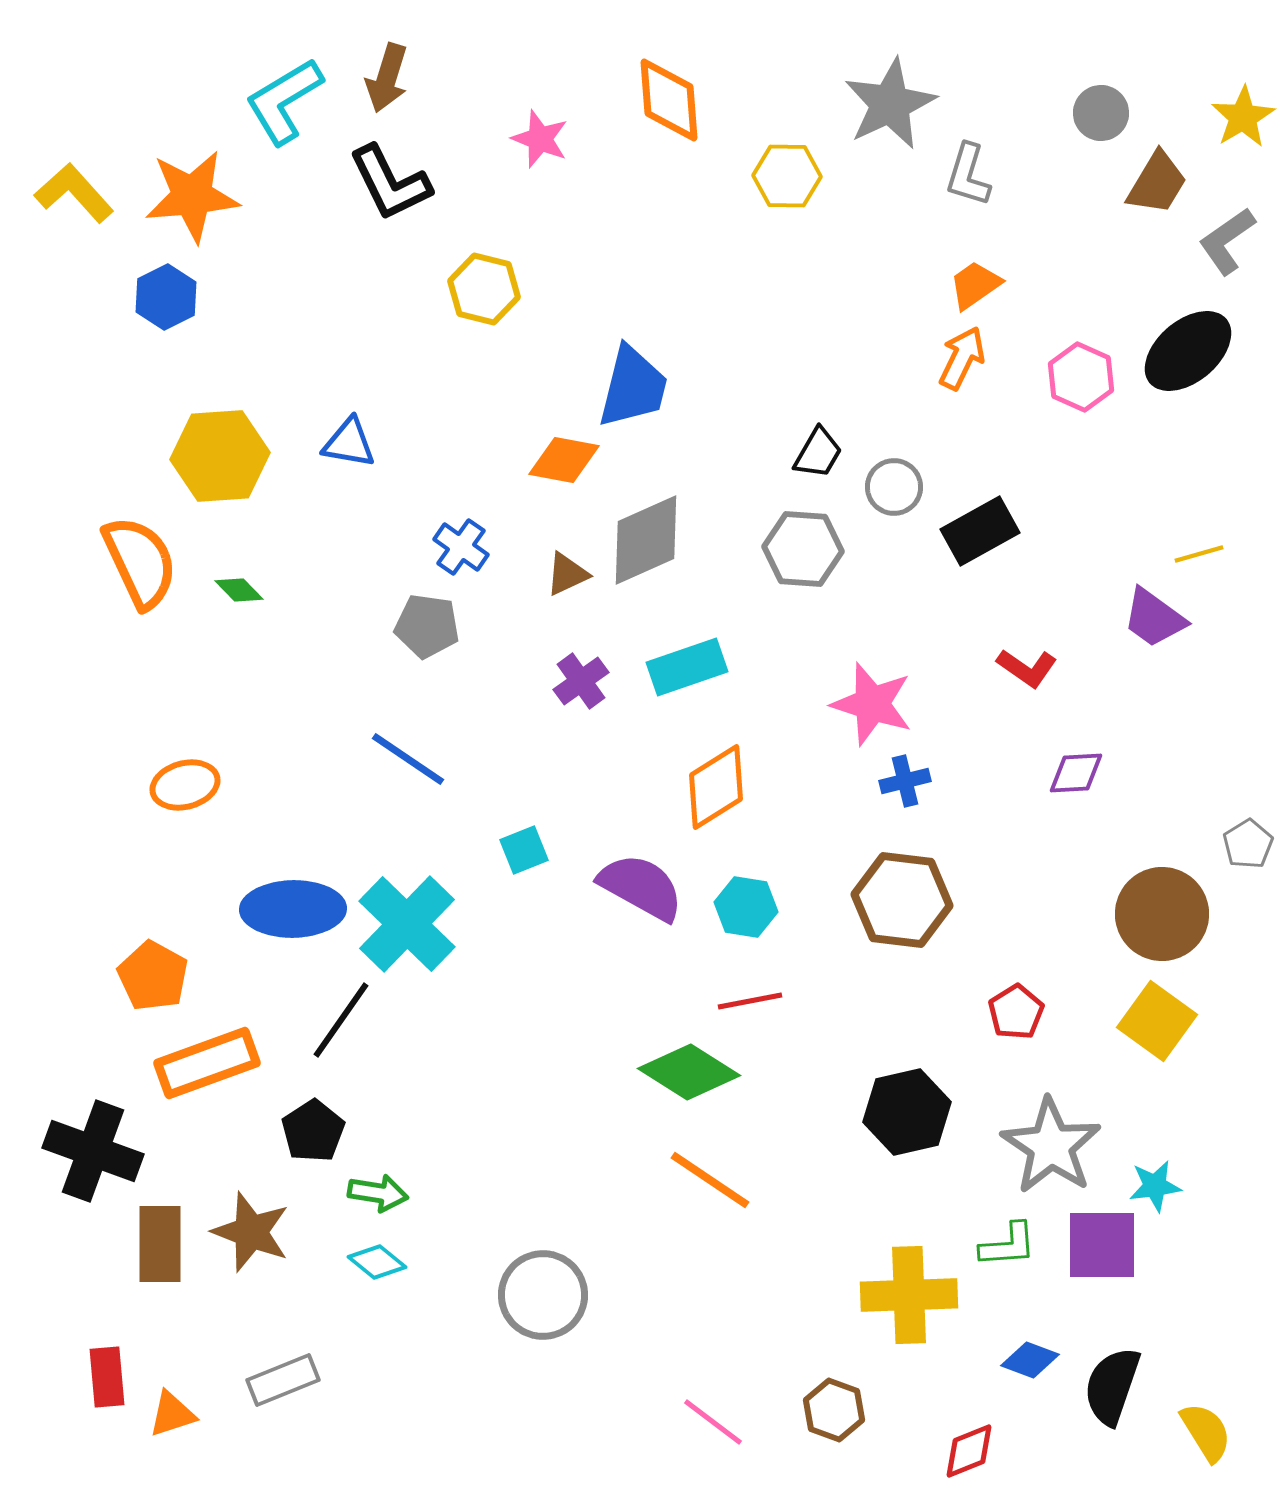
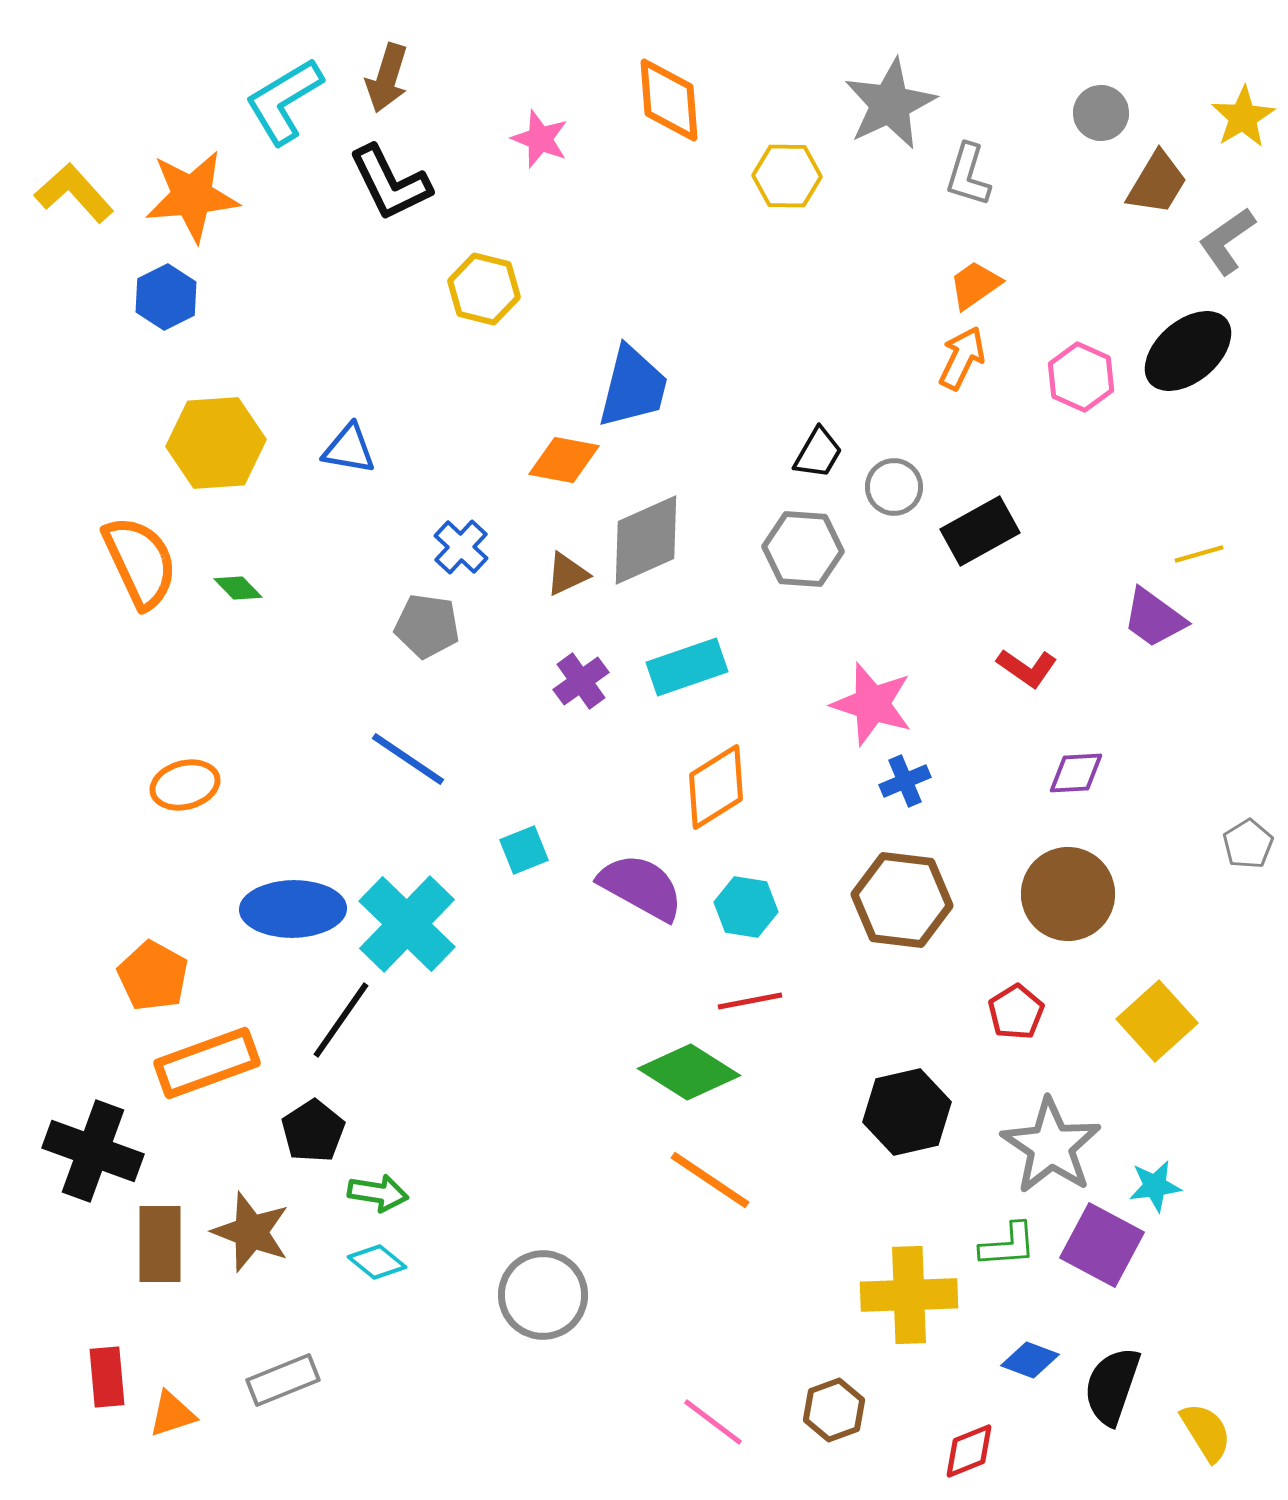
blue triangle at (349, 443): moved 6 px down
yellow hexagon at (220, 456): moved 4 px left, 13 px up
blue cross at (461, 547): rotated 8 degrees clockwise
green diamond at (239, 590): moved 1 px left, 2 px up
blue cross at (905, 781): rotated 9 degrees counterclockwise
brown circle at (1162, 914): moved 94 px left, 20 px up
yellow square at (1157, 1021): rotated 12 degrees clockwise
purple square at (1102, 1245): rotated 28 degrees clockwise
brown hexagon at (834, 1410): rotated 20 degrees clockwise
